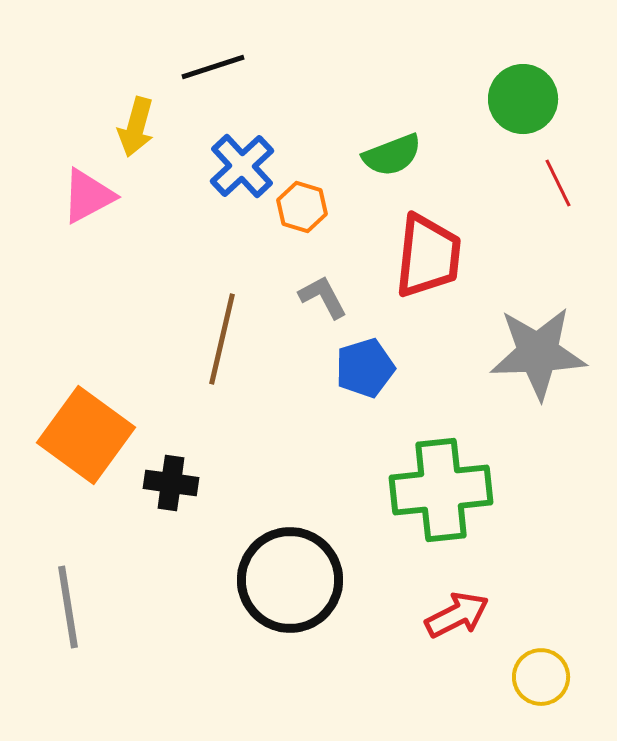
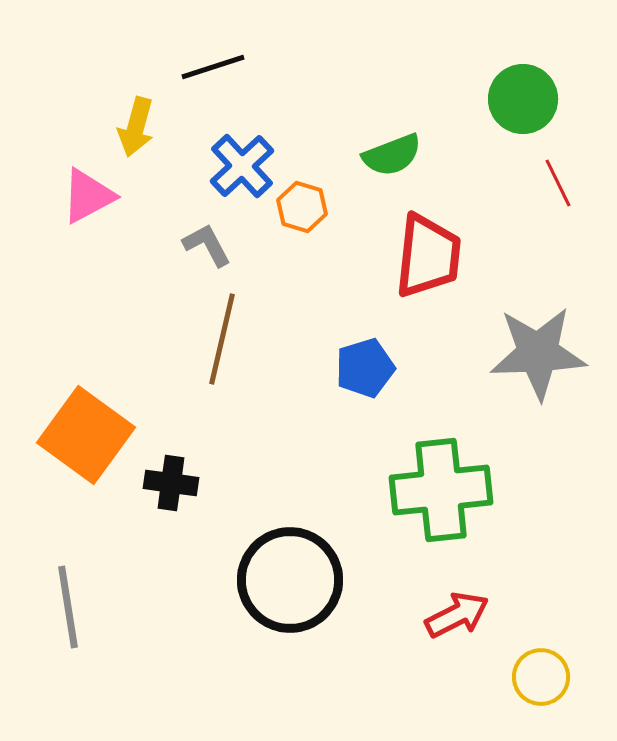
gray L-shape: moved 116 px left, 52 px up
